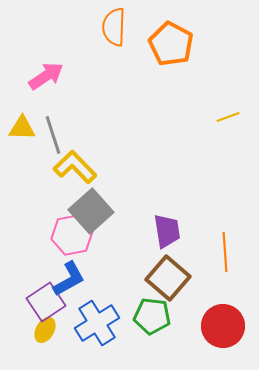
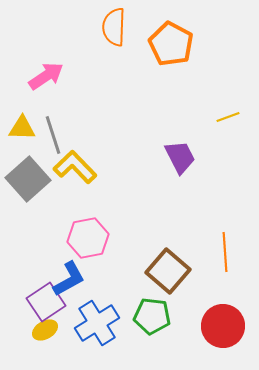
gray square: moved 63 px left, 32 px up
purple trapezoid: moved 13 px right, 74 px up; rotated 18 degrees counterclockwise
pink hexagon: moved 16 px right, 3 px down
brown square: moved 7 px up
yellow ellipse: rotated 30 degrees clockwise
